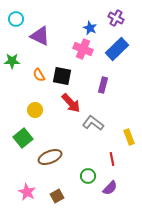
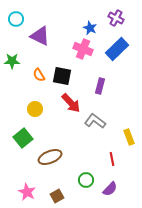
purple rectangle: moved 3 px left, 1 px down
yellow circle: moved 1 px up
gray L-shape: moved 2 px right, 2 px up
green circle: moved 2 px left, 4 px down
purple semicircle: moved 1 px down
